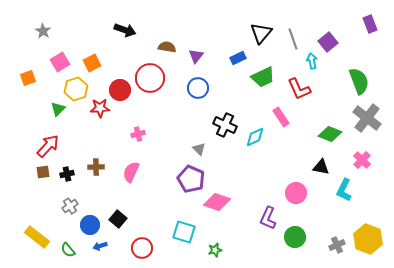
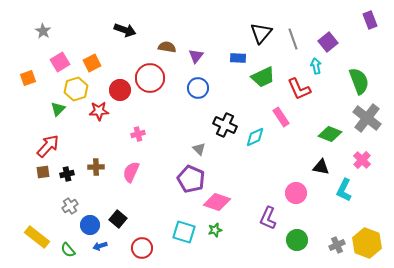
purple rectangle at (370, 24): moved 4 px up
blue rectangle at (238, 58): rotated 28 degrees clockwise
cyan arrow at (312, 61): moved 4 px right, 5 px down
red star at (100, 108): moved 1 px left, 3 px down
green circle at (295, 237): moved 2 px right, 3 px down
yellow hexagon at (368, 239): moved 1 px left, 4 px down
green star at (215, 250): moved 20 px up
